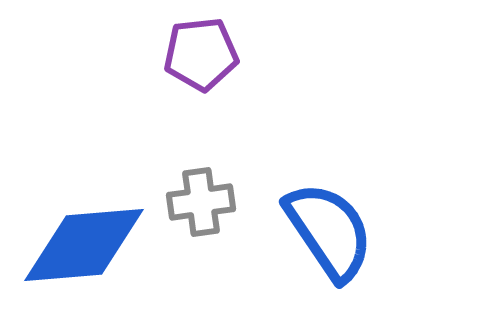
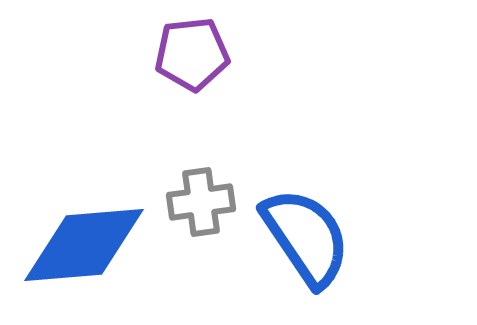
purple pentagon: moved 9 px left
blue semicircle: moved 23 px left, 6 px down
